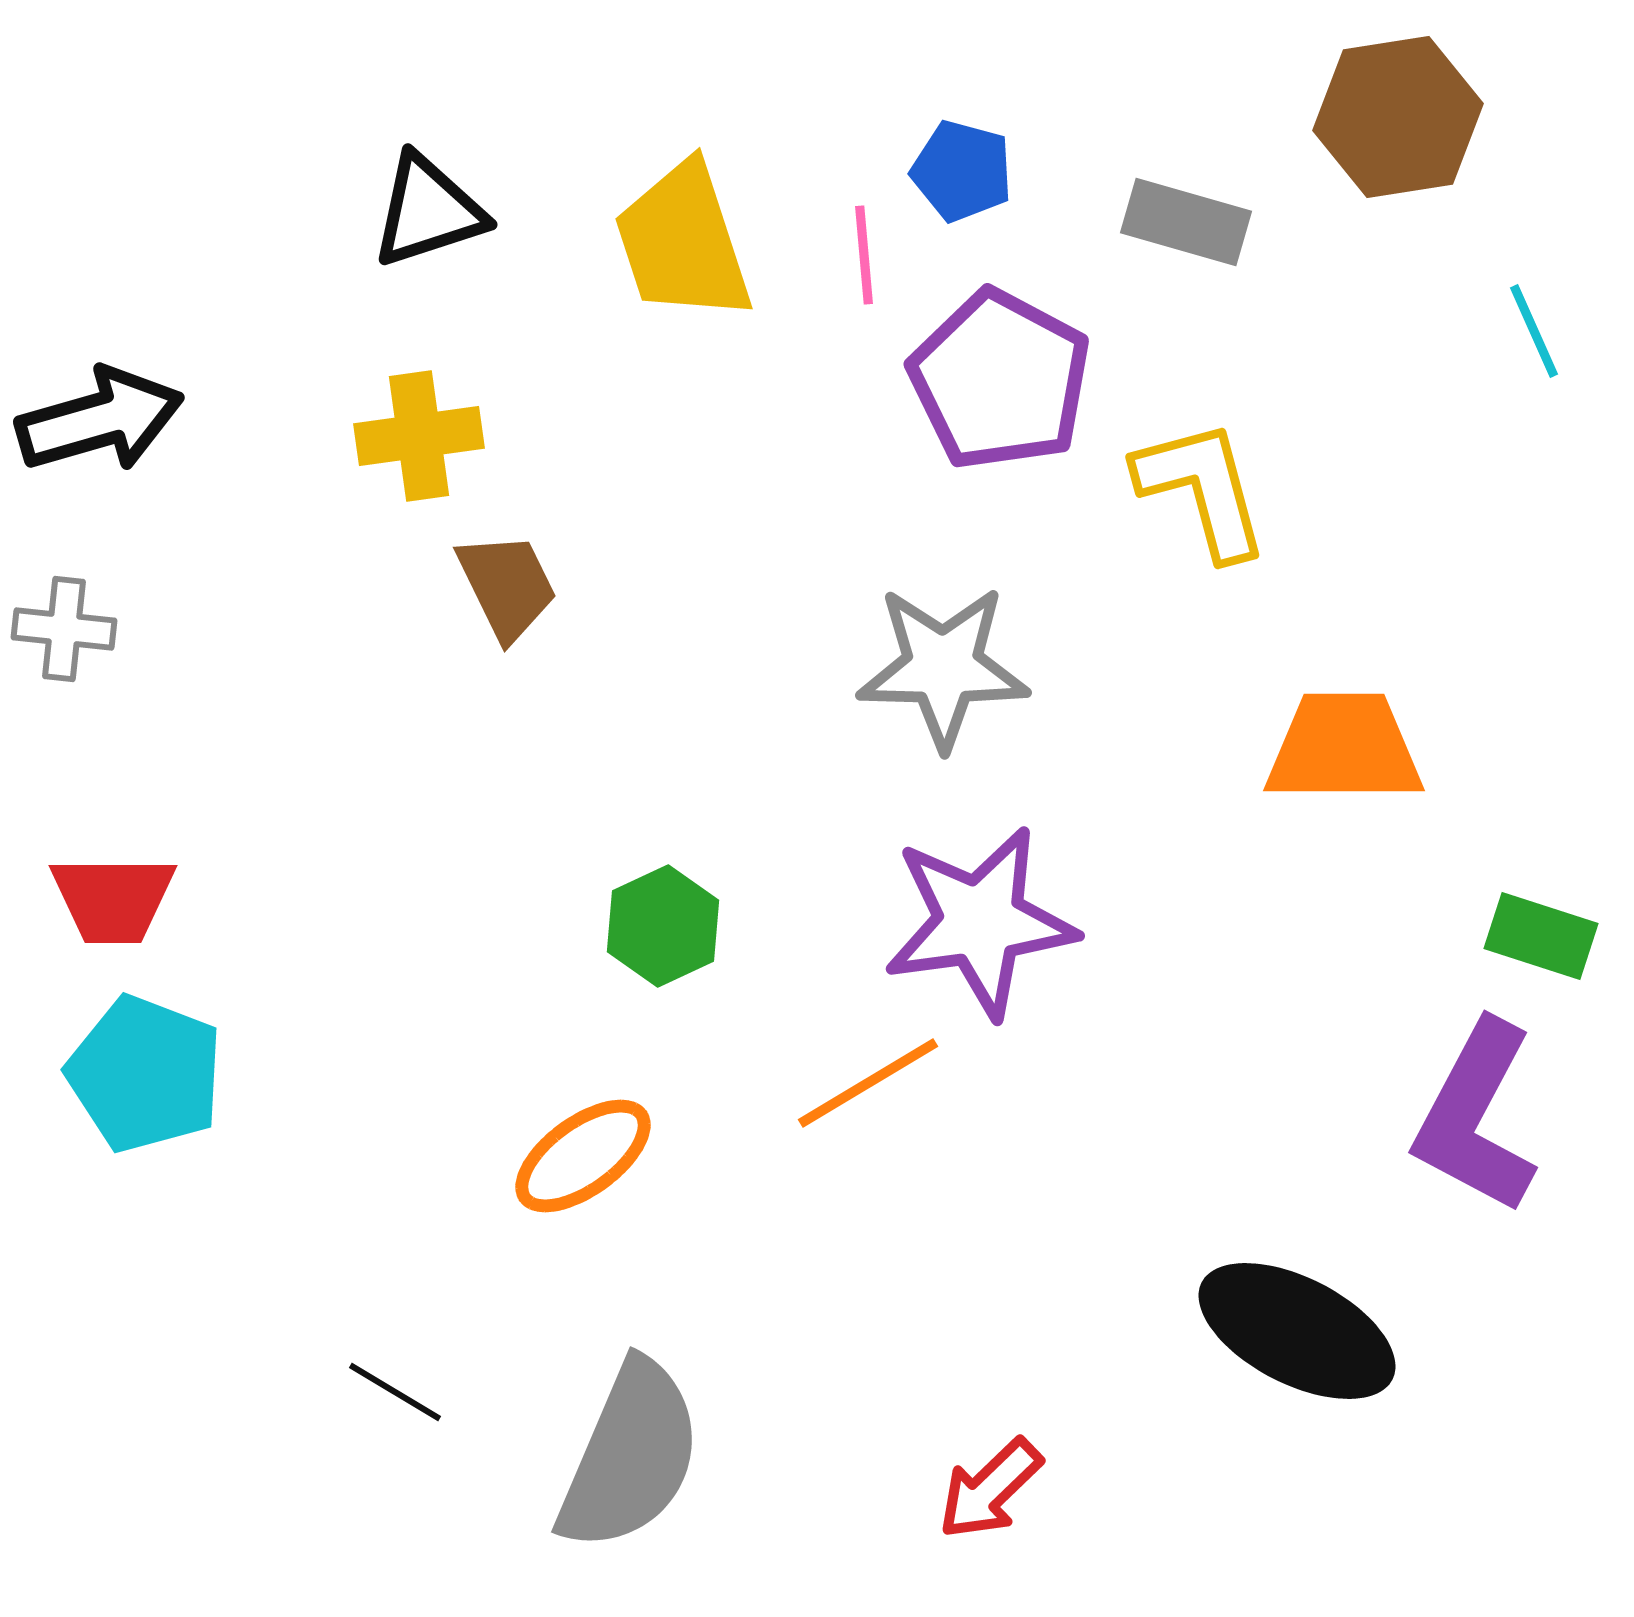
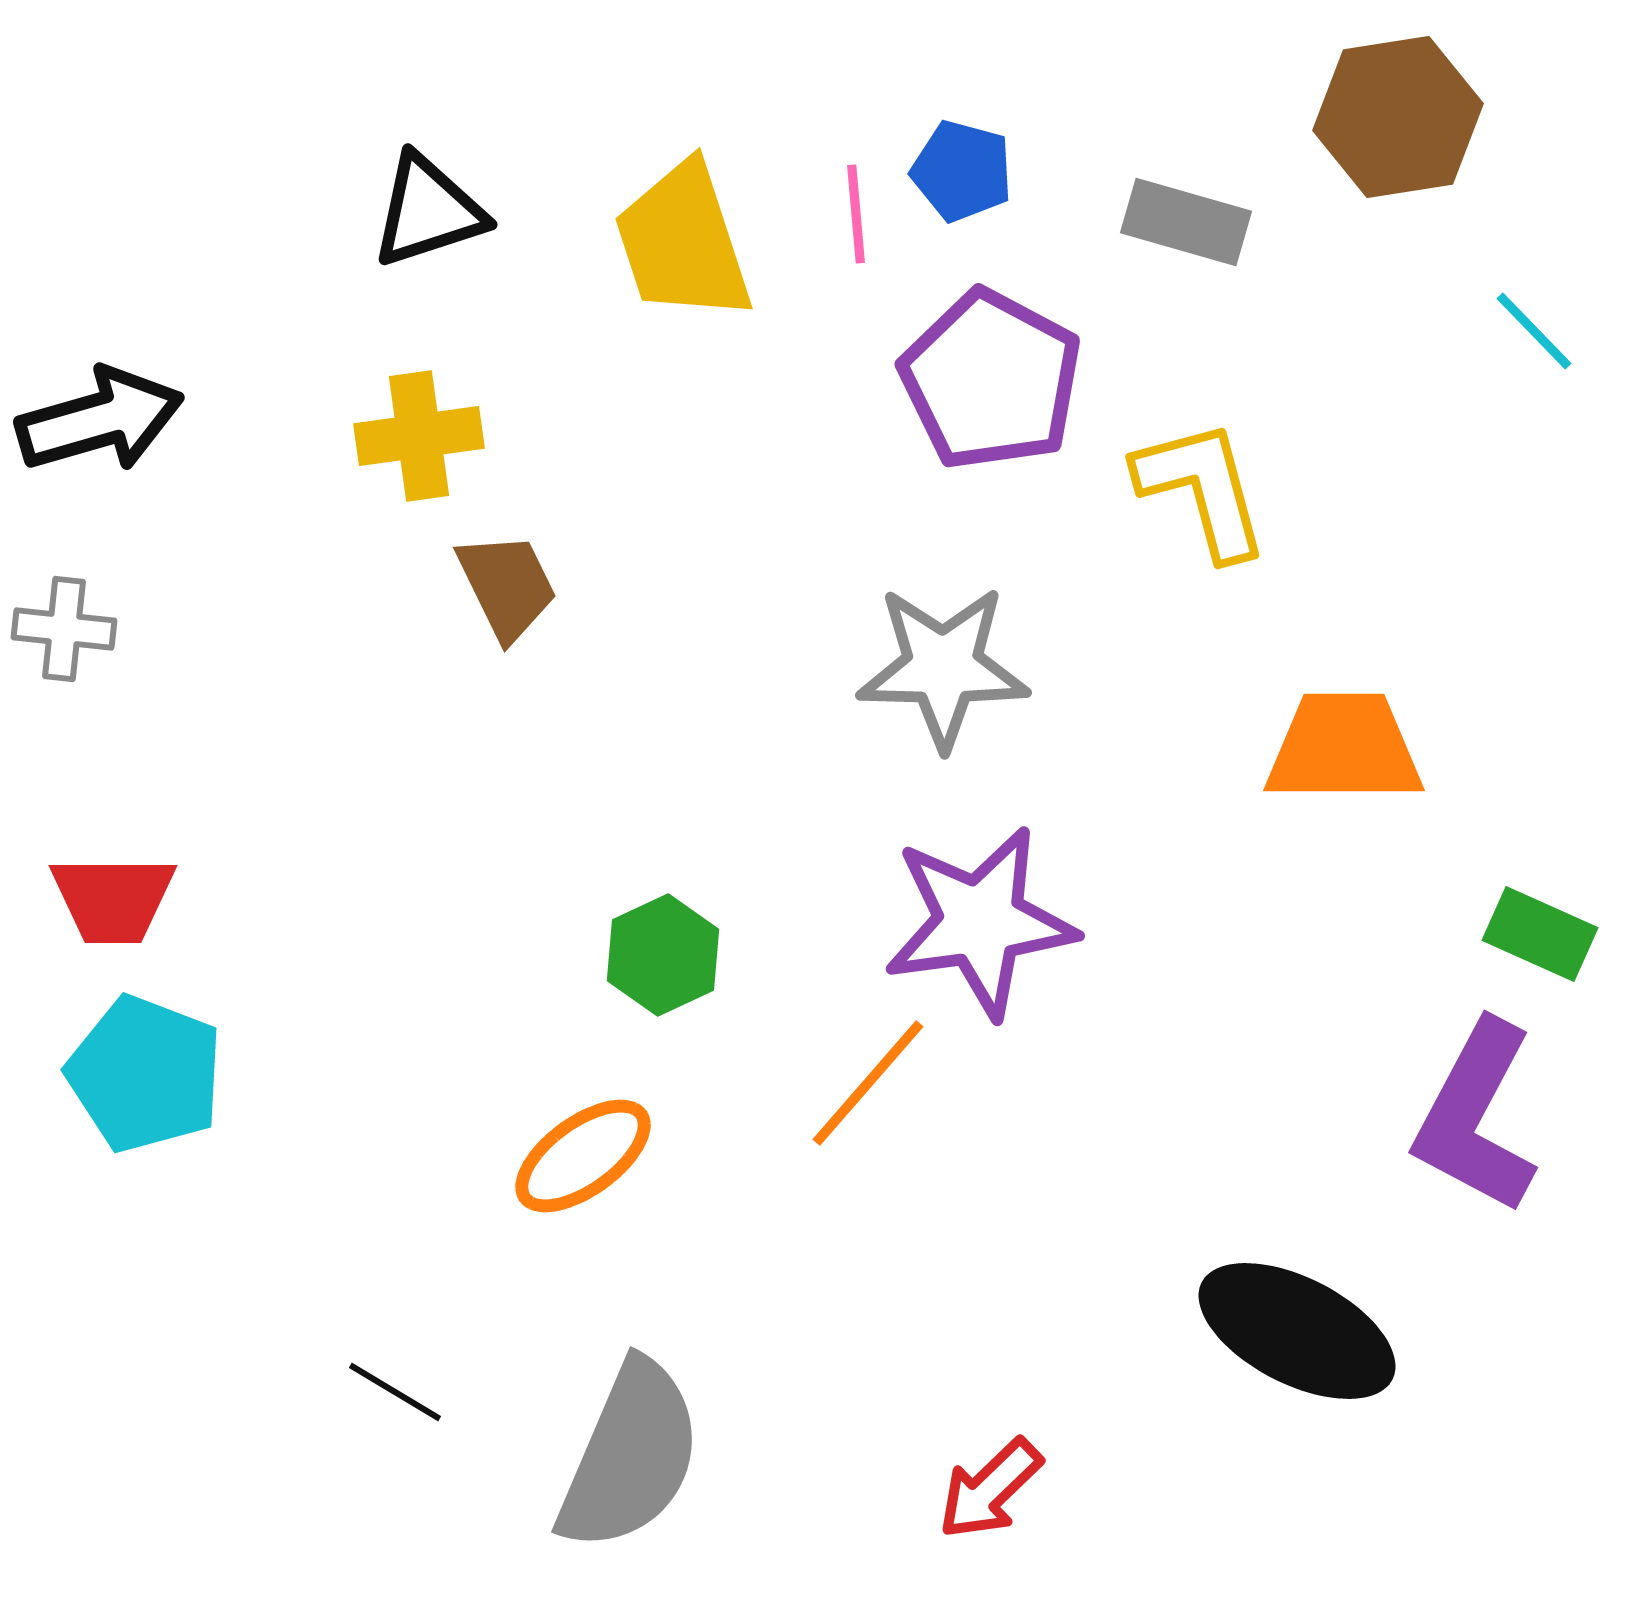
pink line: moved 8 px left, 41 px up
cyan line: rotated 20 degrees counterclockwise
purple pentagon: moved 9 px left
green hexagon: moved 29 px down
green rectangle: moved 1 px left, 2 px up; rotated 6 degrees clockwise
orange line: rotated 18 degrees counterclockwise
